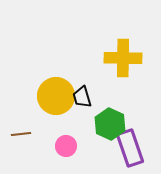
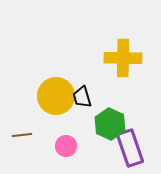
brown line: moved 1 px right, 1 px down
